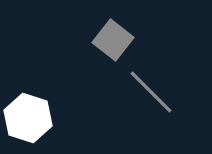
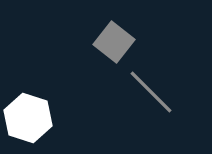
gray square: moved 1 px right, 2 px down
